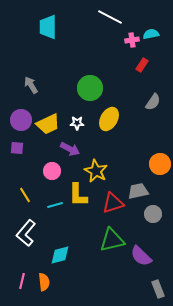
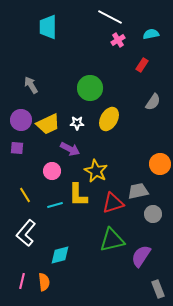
pink cross: moved 14 px left; rotated 24 degrees counterclockwise
purple semicircle: rotated 80 degrees clockwise
